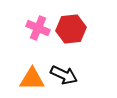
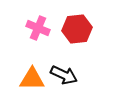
red hexagon: moved 6 px right
